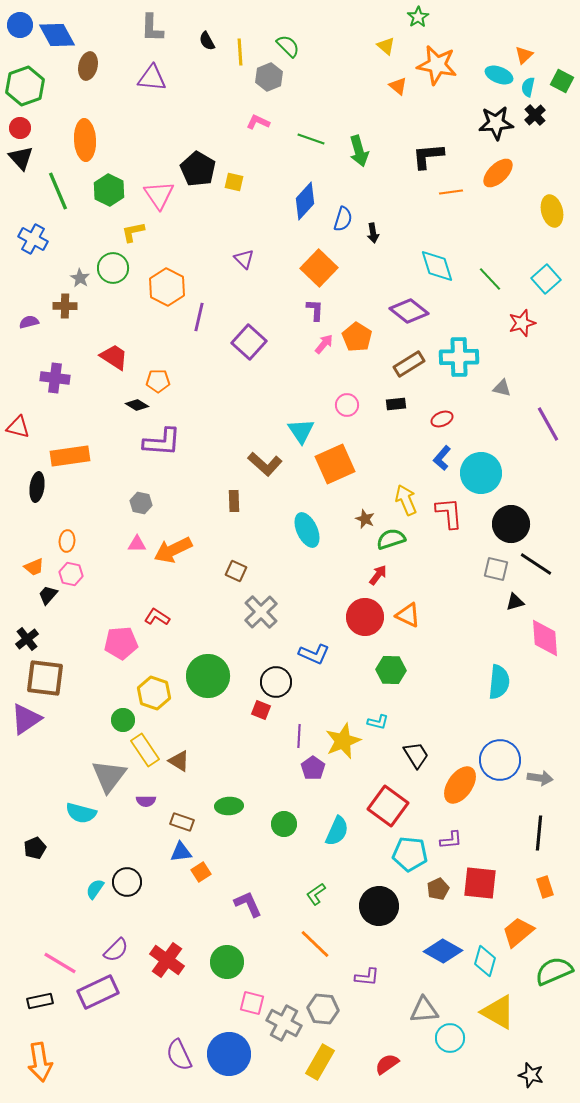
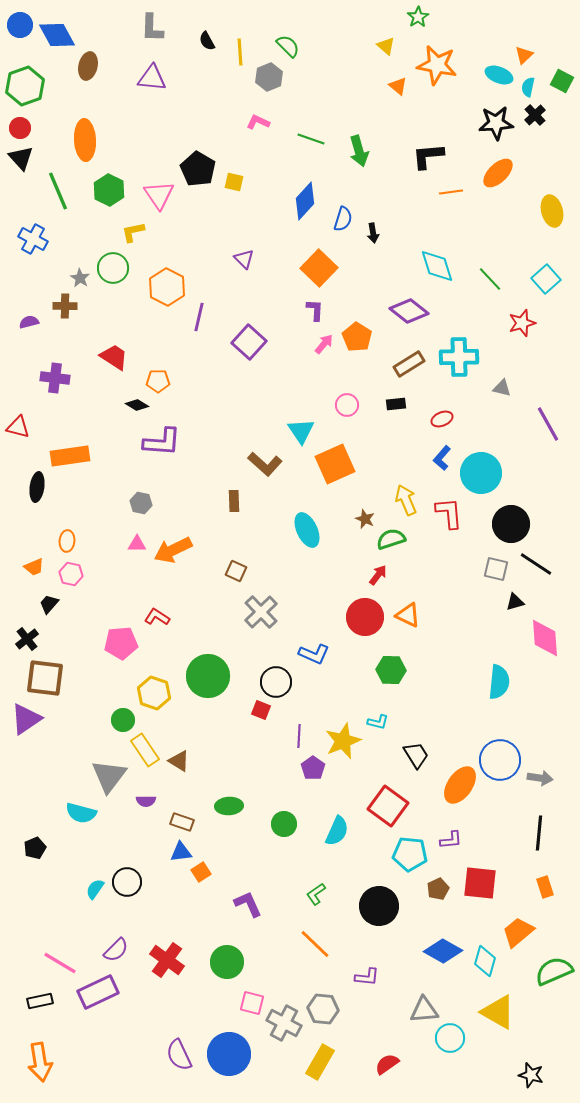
black trapezoid at (48, 595): moved 1 px right, 9 px down
